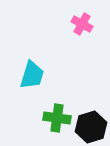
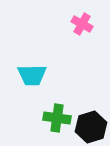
cyan trapezoid: rotated 72 degrees clockwise
